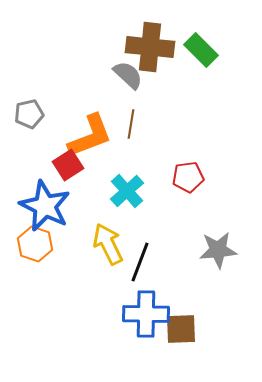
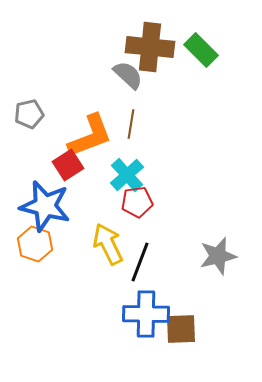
red pentagon: moved 51 px left, 25 px down
cyan cross: moved 16 px up
blue star: rotated 12 degrees counterclockwise
gray star: moved 6 px down; rotated 9 degrees counterclockwise
